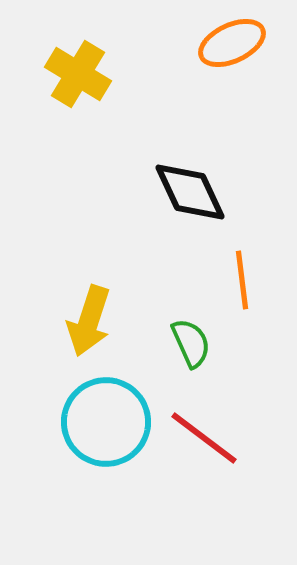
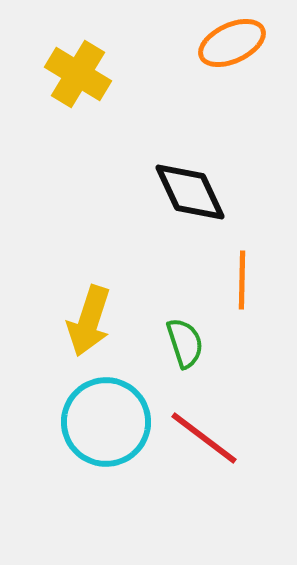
orange line: rotated 8 degrees clockwise
green semicircle: moved 6 px left; rotated 6 degrees clockwise
